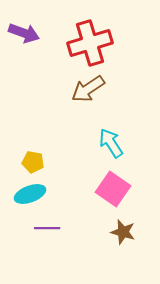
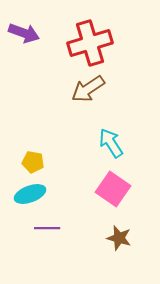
brown star: moved 4 px left, 6 px down
